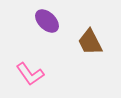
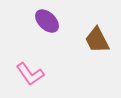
brown trapezoid: moved 7 px right, 2 px up
